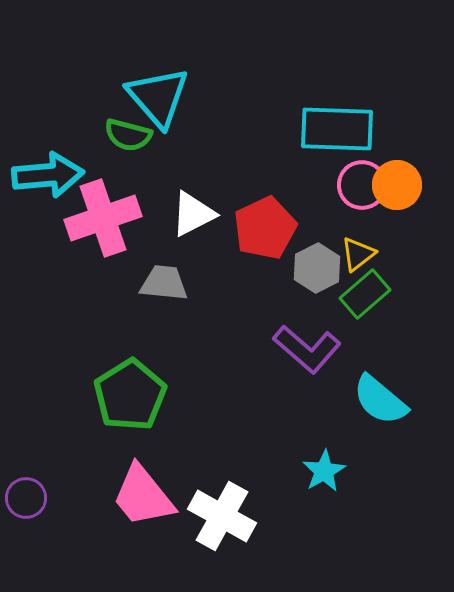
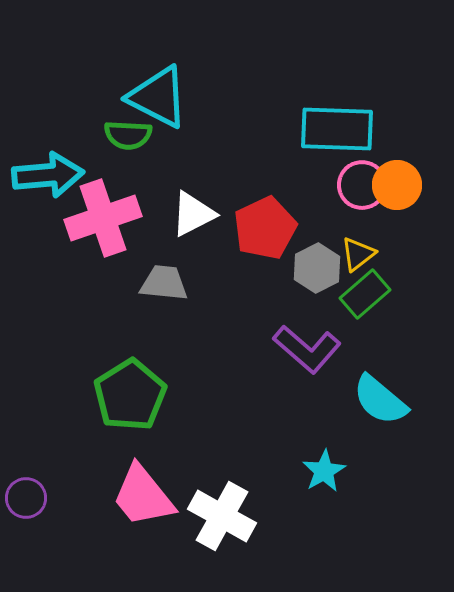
cyan triangle: rotated 22 degrees counterclockwise
green semicircle: rotated 12 degrees counterclockwise
